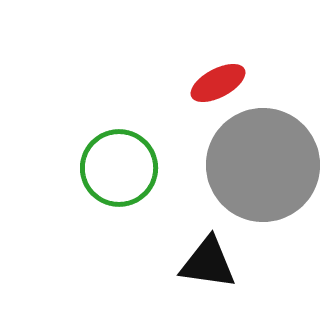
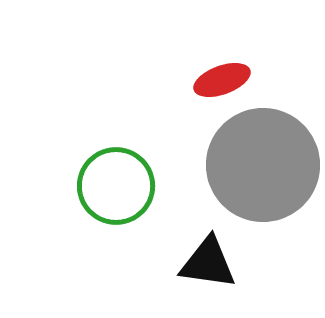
red ellipse: moved 4 px right, 3 px up; rotated 8 degrees clockwise
green circle: moved 3 px left, 18 px down
